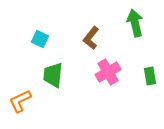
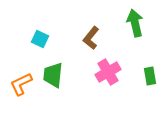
orange L-shape: moved 1 px right, 17 px up
